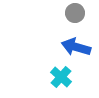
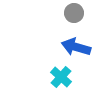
gray circle: moved 1 px left
